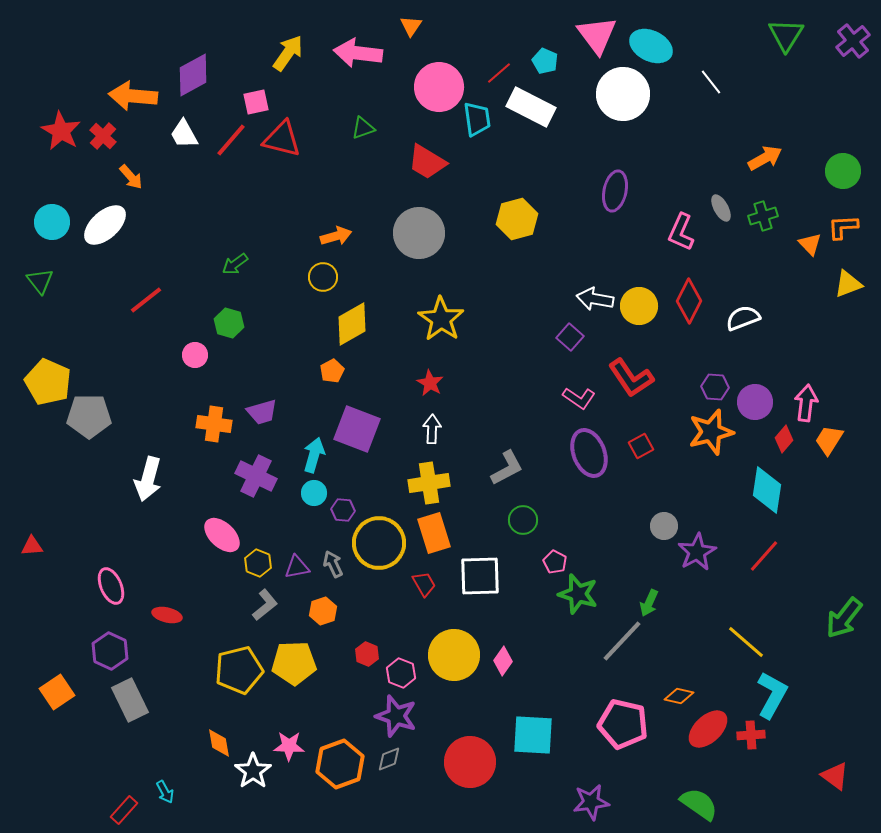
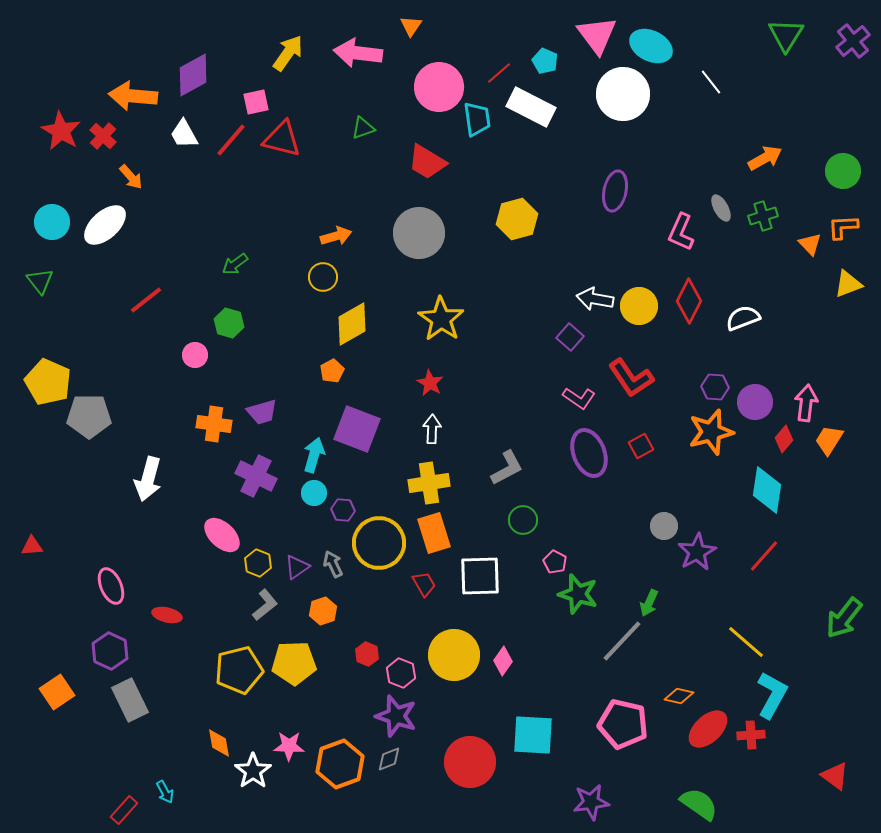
purple triangle at (297, 567): rotated 24 degrees counterclockwise
